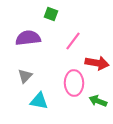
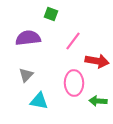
red arrow: moved 2 px up
gray triangle: moved 1 px right, 1 px up
green arrow: rotated 18 degrees counterclockwise
